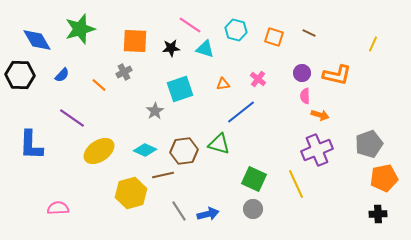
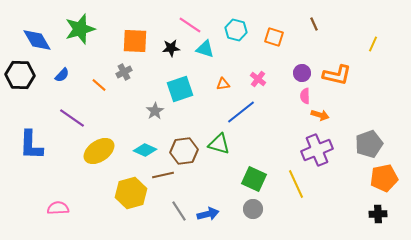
brown line at (309, 33): moved 5 px right, 9 px up; rotated 40 degrees clockwise
